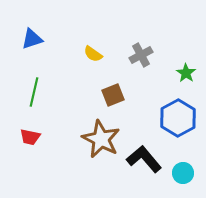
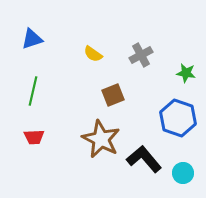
green star: rotated 24 degrees counterclockwise
green line: moved 1 px left, 1 px up
blue hexagon: rotated 12 degrees counterclockwise
red trapezoid: moved 4 px right; rotated 15 degrees counterclockwise
